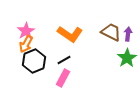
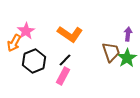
brown trapezoid: moved 20 px down; rotated 45 degrees clockwise
orange arrow: moved 12 px left, 1 px up
black line: moved 1 px right; rotated 16 degrees counterclockwise
pink rectangle: moved 2 px up
